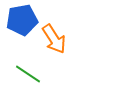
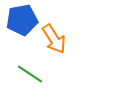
green line: moved 2 px right
